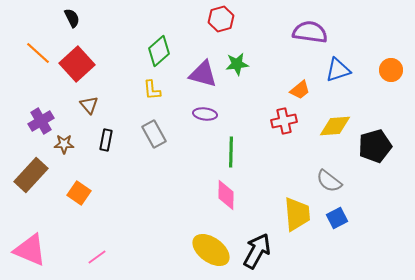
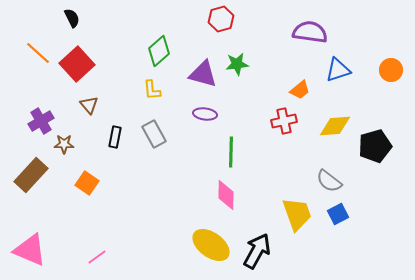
black rectangle: moved 9 px right, 3 px up
orange square: moved 8 px right, 10 px up
yellow trapezoid: rotated 15 degrees counterclockwise
blue square: moved 1 px right, 4 px up
yellow ellipse: moved 5 px up
